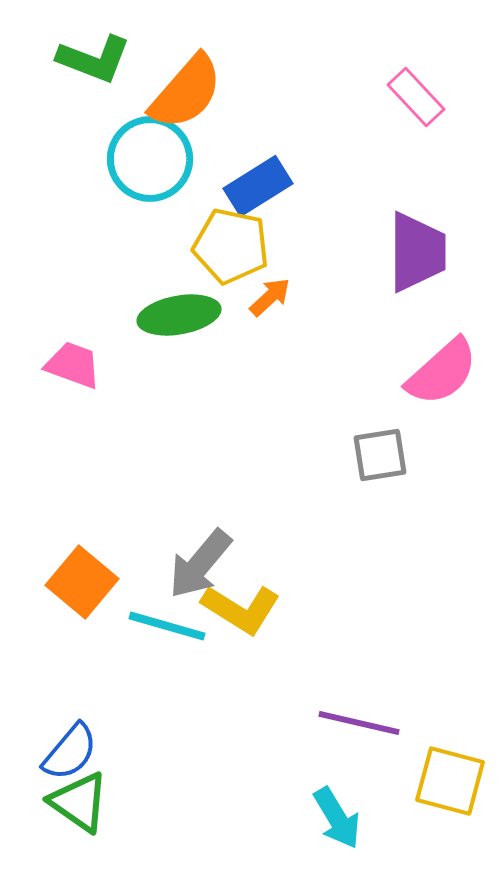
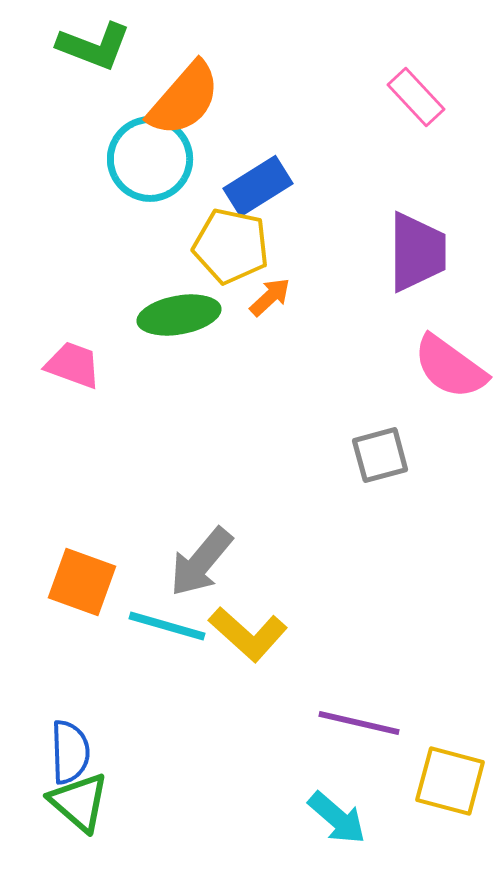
green L-shape: moved 13 px up
orange semicircle: moved 2 px left, 7 px down
pink semicircle: moved 8 px right, 5 px up; rotated 78 degrees clockwise
gray square: rotated 6 degrees counterclockwise
gray arrow: moved 1 px right, 2 px up
orange square: rotated 20 degrees counterclockwise
yellow L-shape: moved 7 px right, 25 px down; rotated 10 degrees clockwise
blue semicircle: rotated 42 degrees counterclockwise
green triangle: rotated 6 degrees clockwise
cyan arrow: rotated 18 degrees counterclockwise
